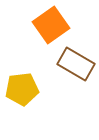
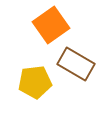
yellow pentagon: moved 13 px right, 7 px up
